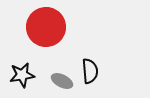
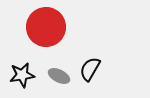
black semicircle: moved 2 px up; rotated 145 degrees counterclockwise
gray ellipse: moved 3 px left, 5 px up
